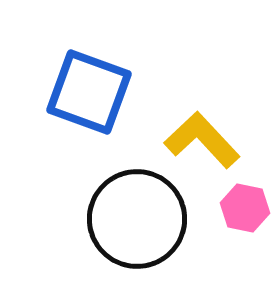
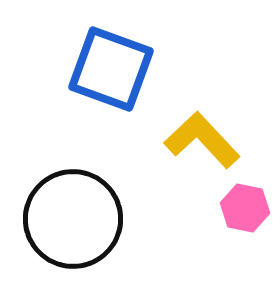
blue square: moved 22 px right, 23 px up
black circle: moved 64 px left
